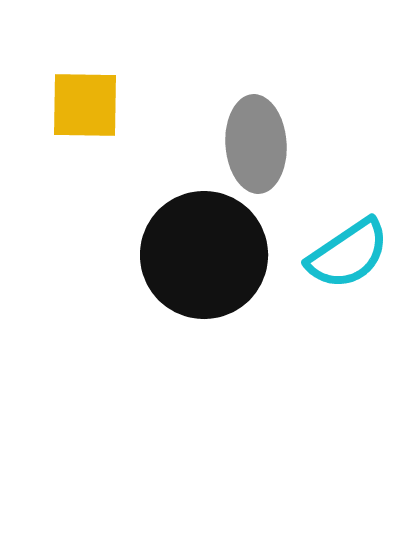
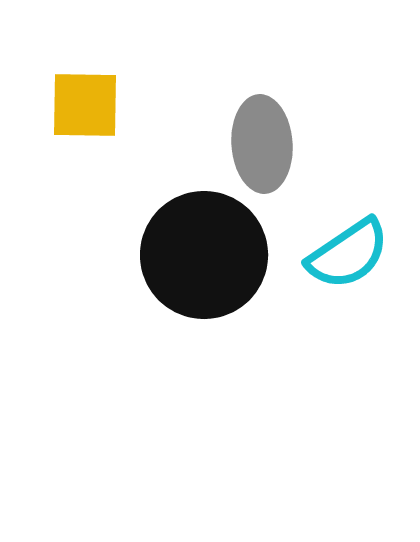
gray ellipse: moved 6 px right
